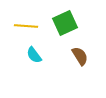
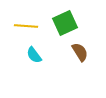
brown semicircle: moved 4 px up
